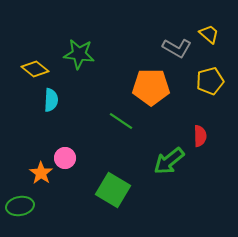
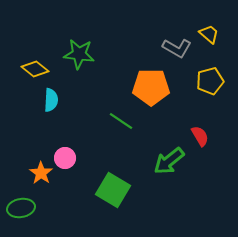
red semicircle: rotated 30 degrees counterclockwise
green ellipse: moved 1 px right, 2 px down
